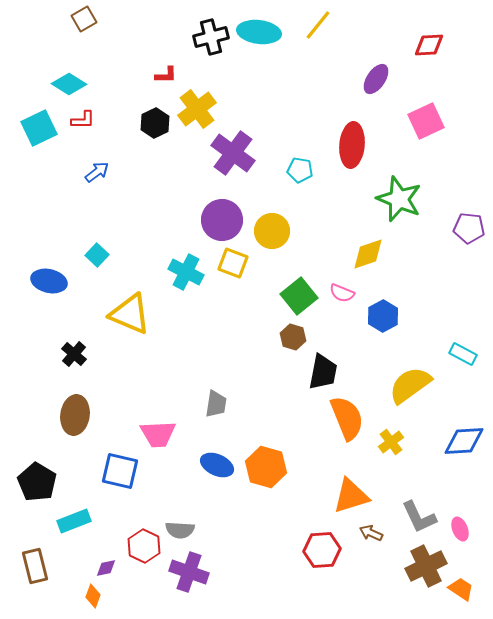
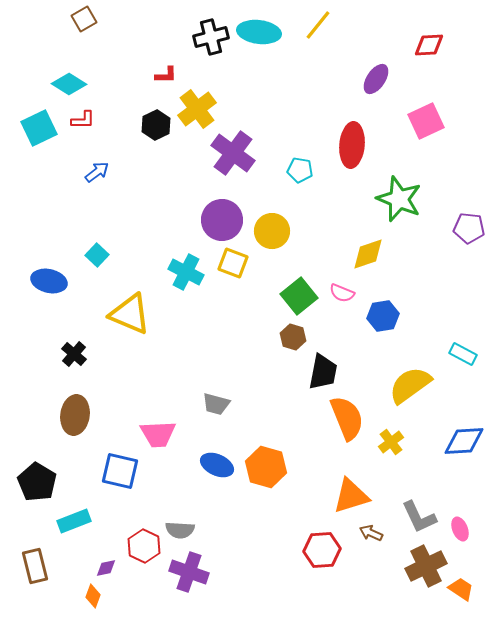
black hexagon at (155, 123): moved 1 px right, 2 px down
blue hexagon at (383, 316): rotated 20 degrees clockwise
gray trapezoid at (216, 404): rotated 96 degrees clockwise
